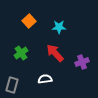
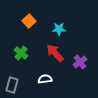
cyan star: moved 2 px down
green cross: rotated 16 degrees counterclockwise
purple cross: moved 2 px left; rotated 16 degrees counterclockwise
